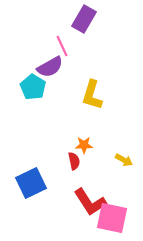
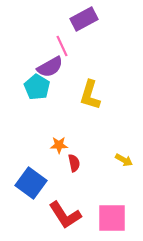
purple rectangle: rotated 32 degrees clockwise
cyan pentagon: moved 4 px right
yellow L-shape: moved 2 px left
orange star: moved 25 px left
red semicircle: moved 2 px down
blue square: rotated 28 degrees counterclockwise
red L-shape: moved 25 px left, 13 px down
pink square: rotated 12 degrees counterclockwise
